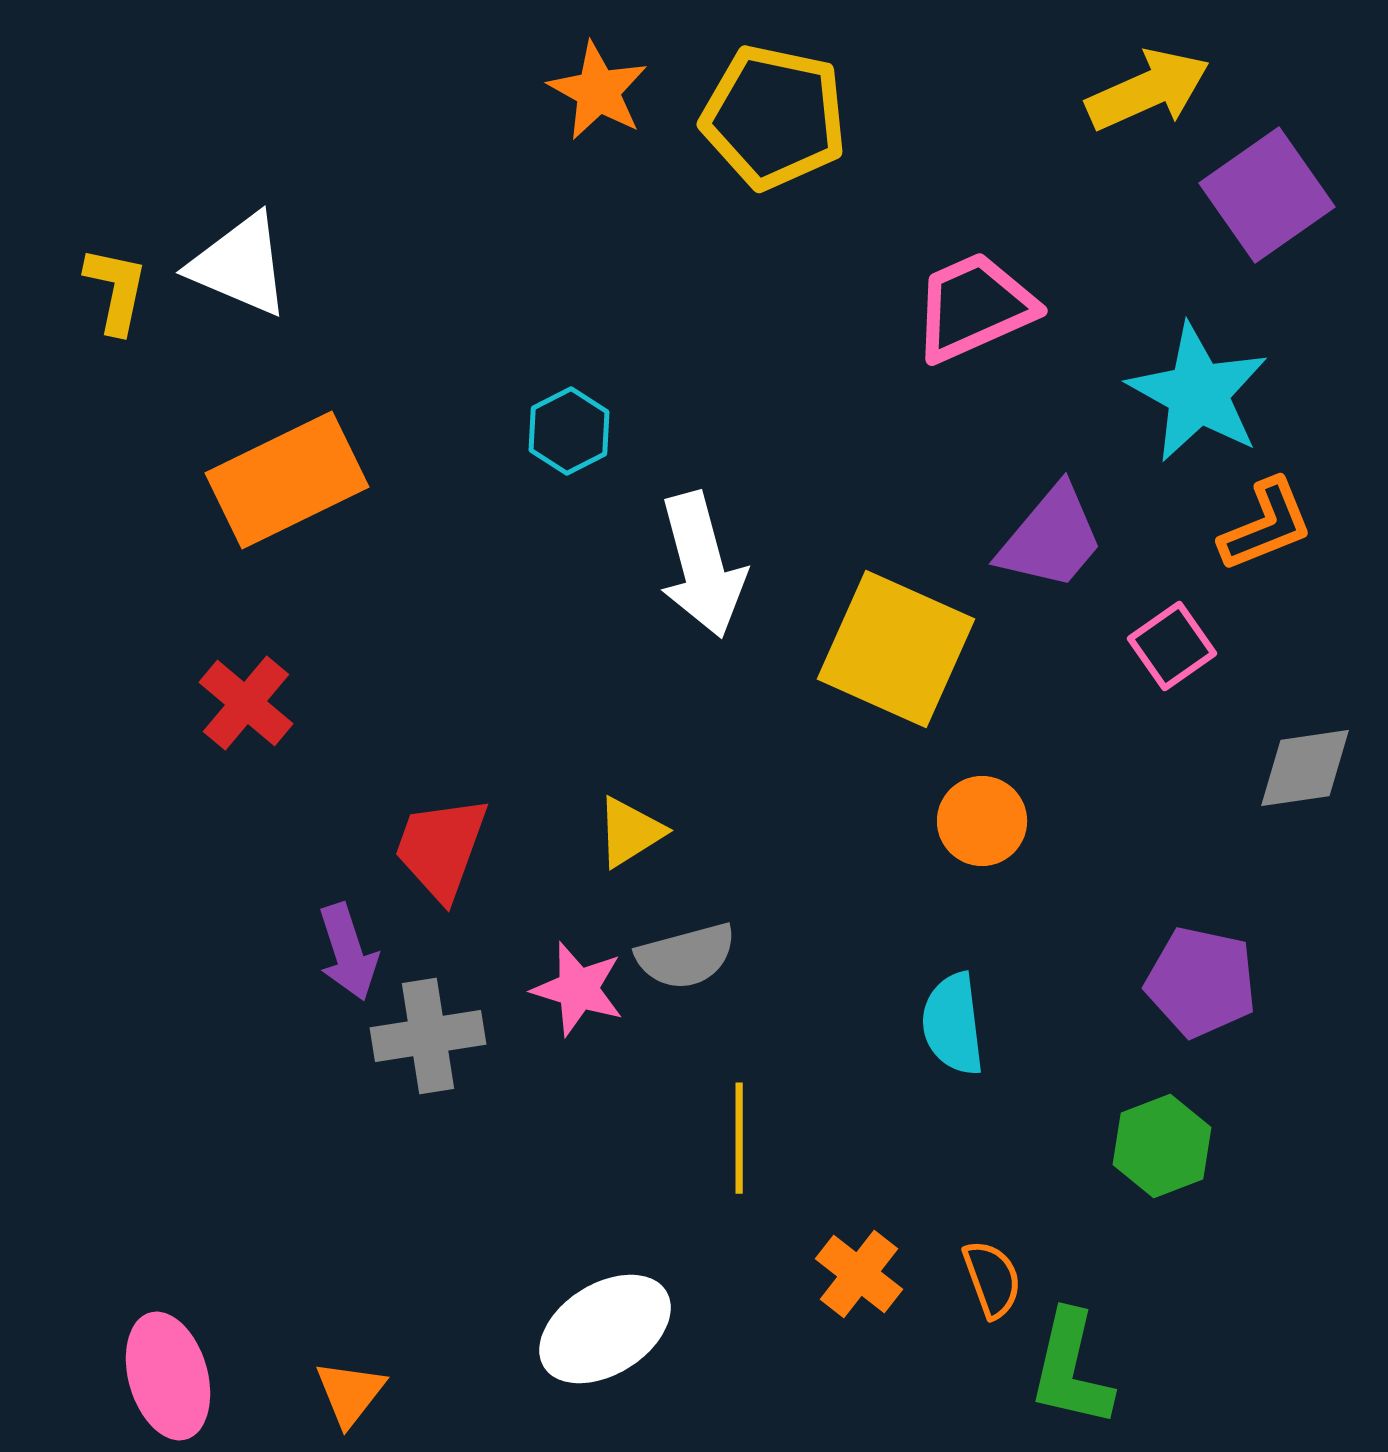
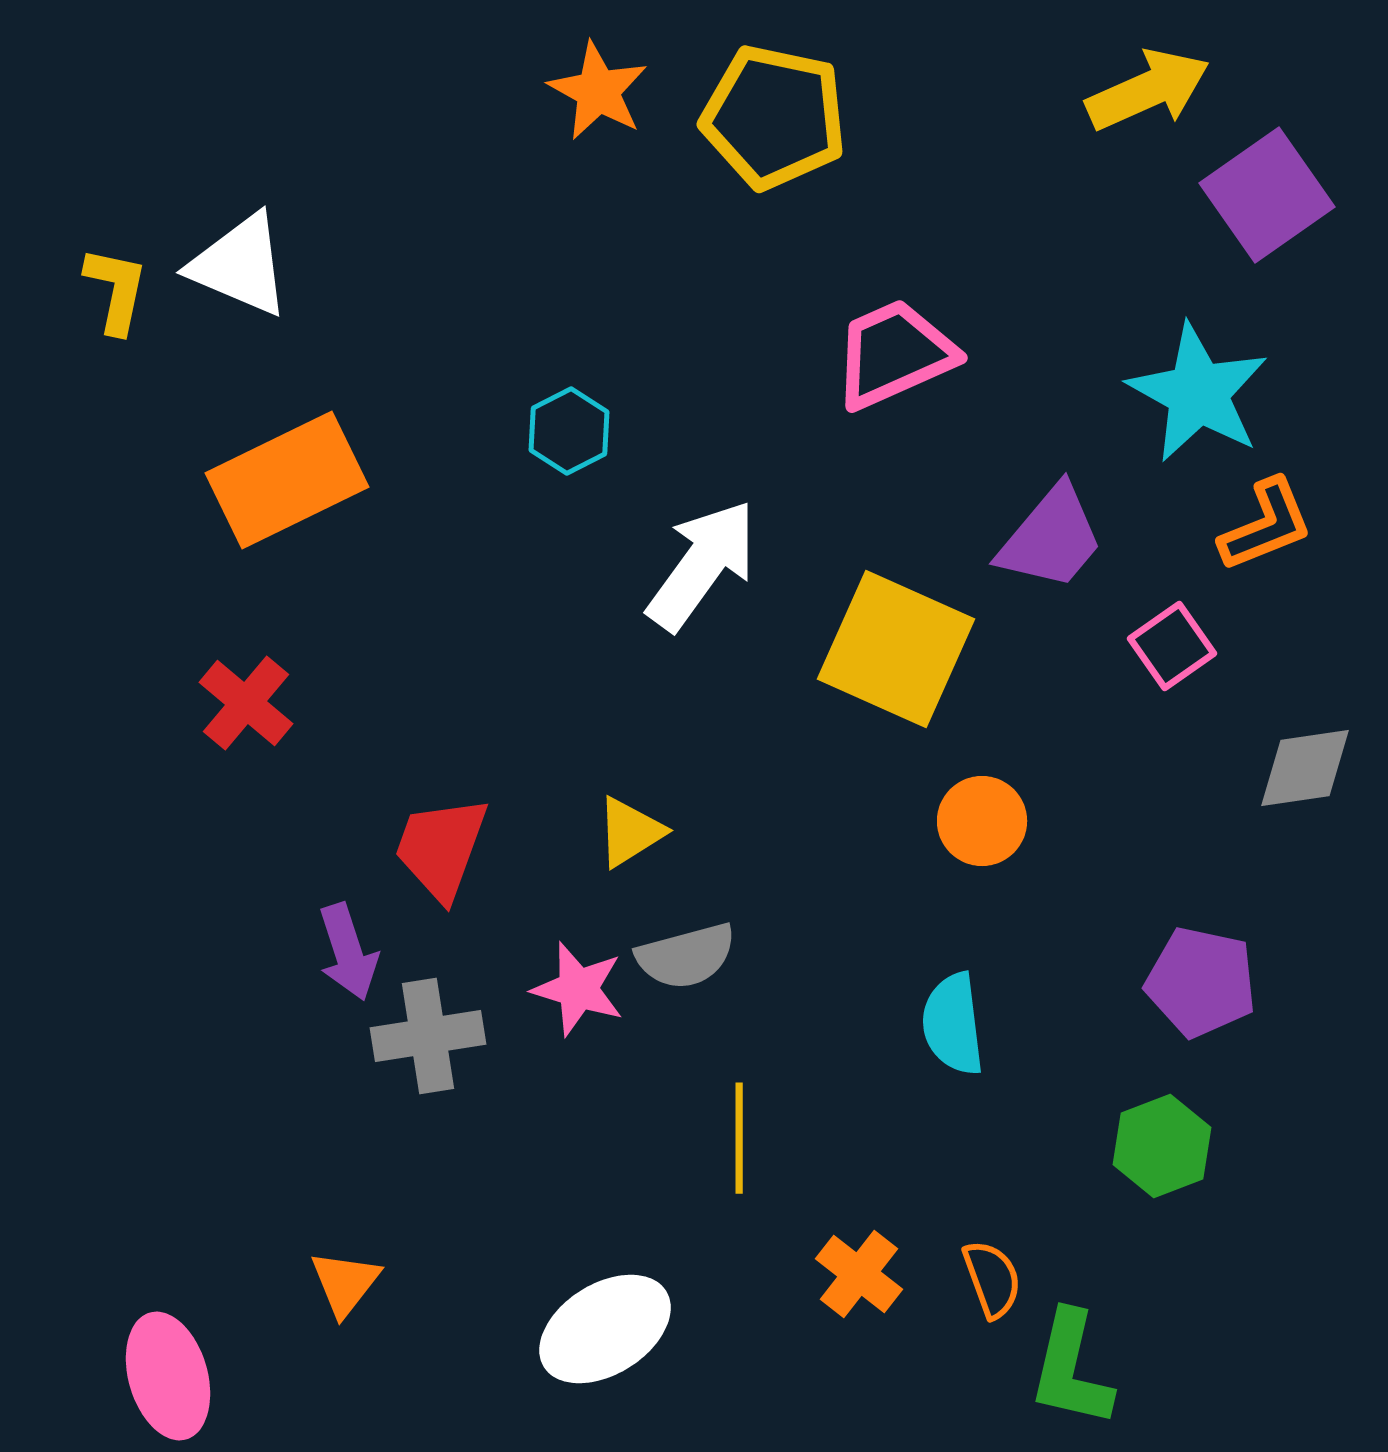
pink trapezoid: moved 80 px left, 47 px down
white arrow: rotated 129 degrees counterclockwise
orange triangle: moved 5 px left, 110 px up
